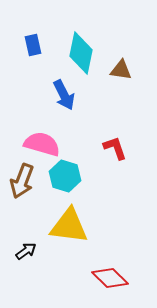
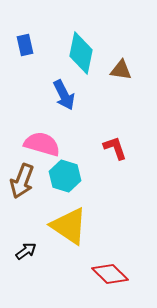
blue rectangle: moved 8 px left
yellow triangle: rotated 27 degrees clockwise
red diamond: moved 4 px up
